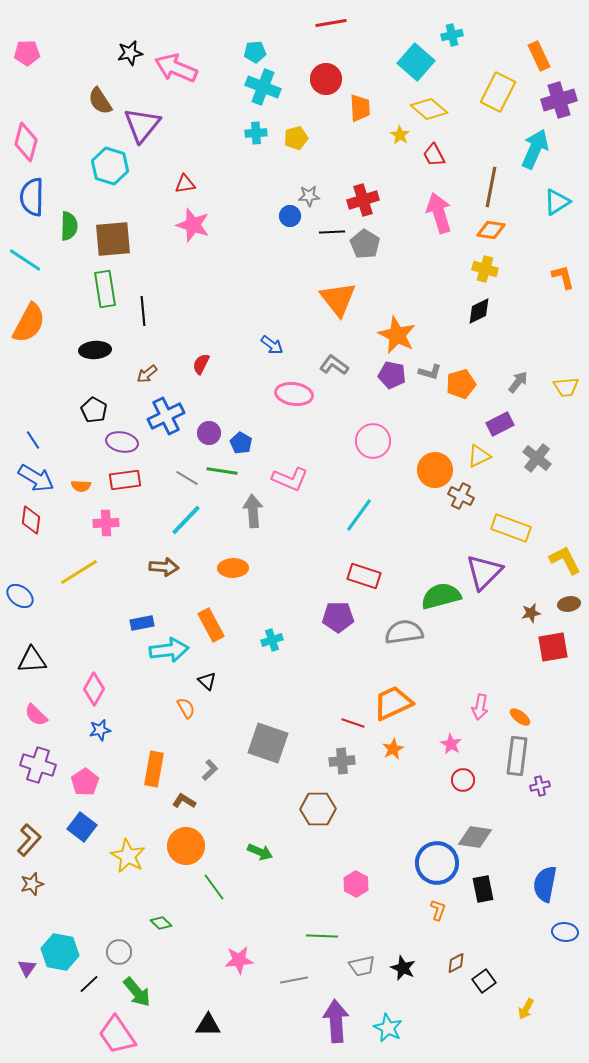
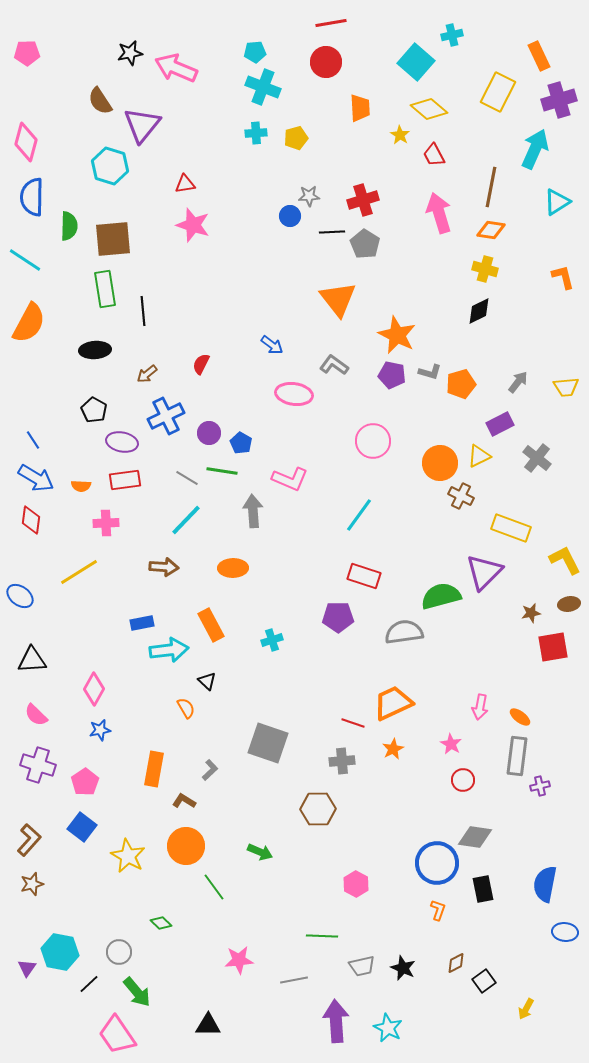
red circle at (326, 79): moved 17 px up
orange circle at (435, 470): moved 5 px right, 7 px up
